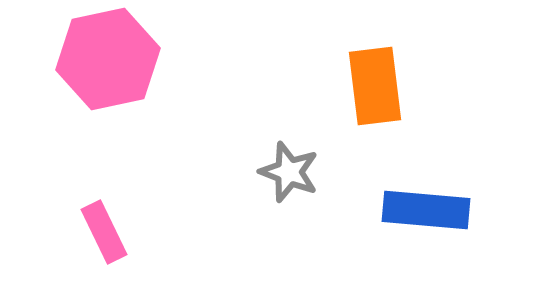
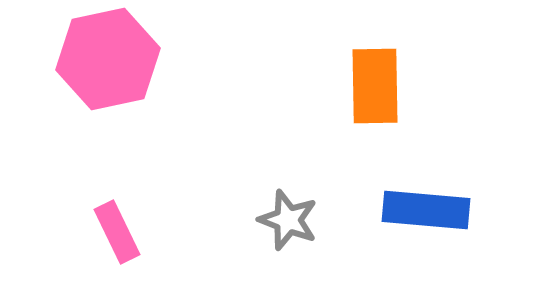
orange rectangle: rotated 6 degrees clockwise
gray star: moved 1 px left, 48 px down
pink rectangle: moved 13 px right
